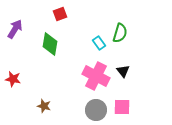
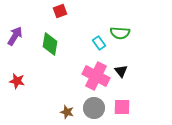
red square: moved 3 px up
purple arrow: moved 7 px down
green semicircle: rotated 78 degrees clockwise
black triangle: moved 2 px left
red star: moved 4 px right, 2 px down
brown star: moved 23 px right, 6 px down
gray circle: moved 2 px left, 2 px up
